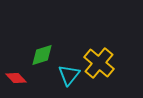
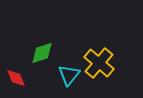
green diamond: moved 2 px up
red diamond: rotated 20 degrees clockwise
